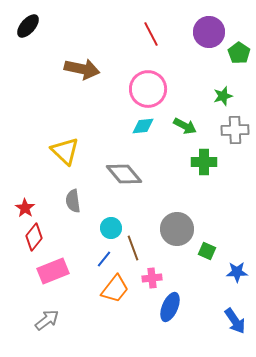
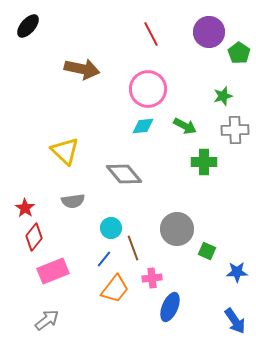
gray semicircle: rotated 90 degrees counterclockwise
